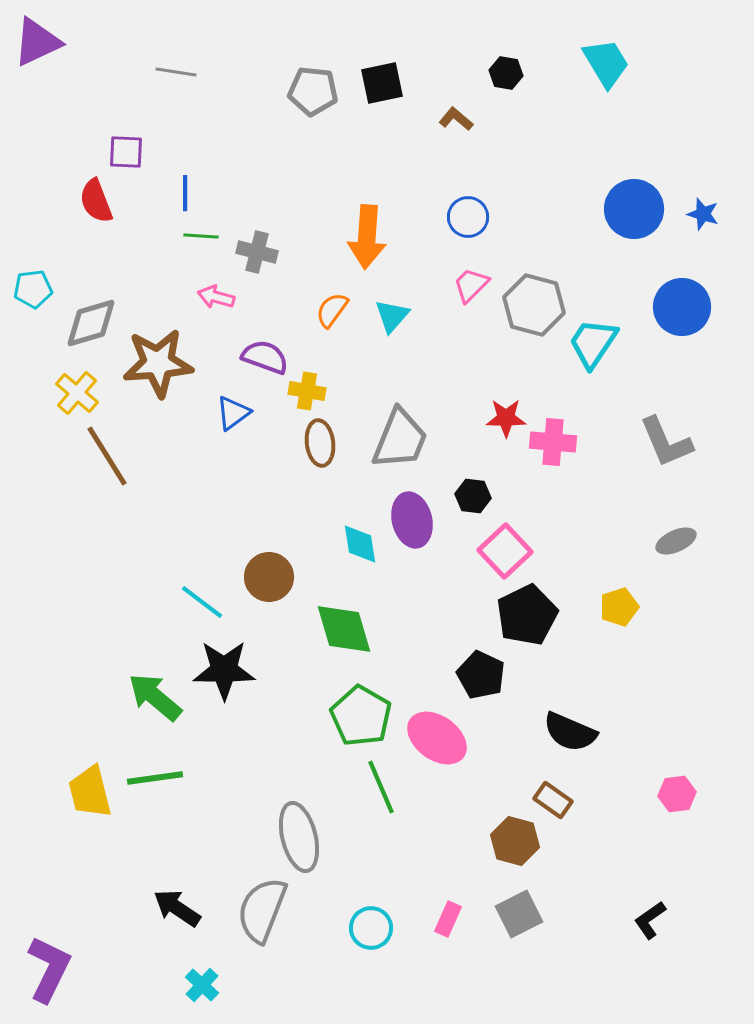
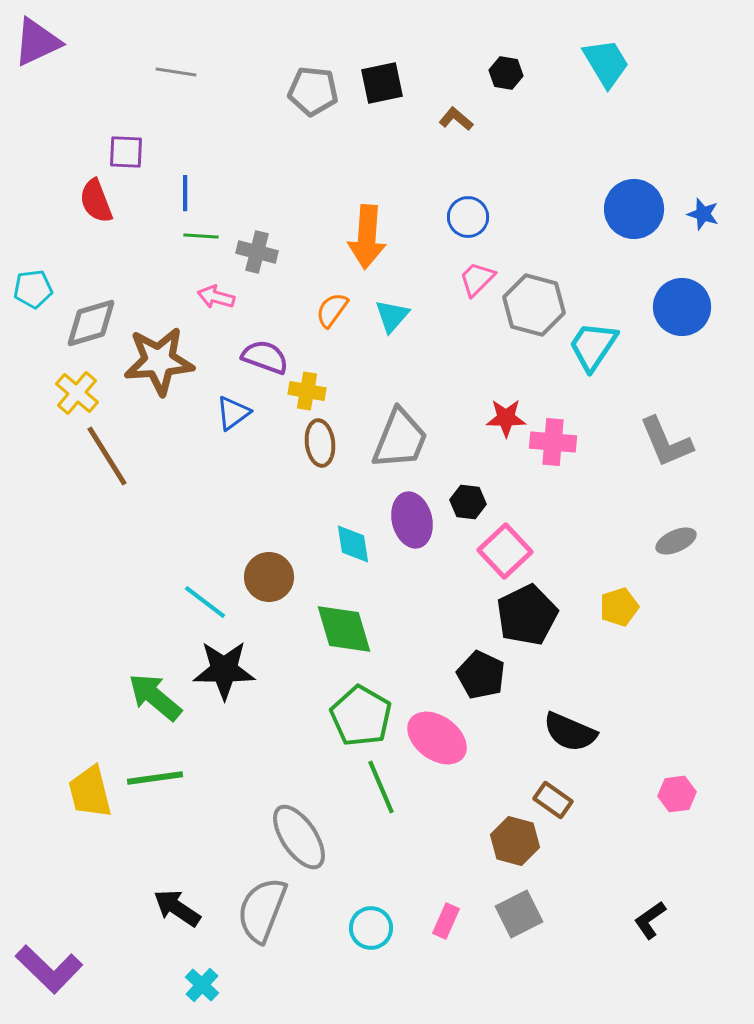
pink trapezoid at (471, 285): moved 6 px right, 6 px up
cyan trapezoid at (593, 343): moved 3 px down
brown star at (158, 363): moved 1 px right, 2 px up
black hexagon at (473, 496): moved 5 px left, 6 px down
cyan diamond at (360, 544): moved 7 px left
cyan line at (202, 602): moved 3 px right
gray ellipse at (299, 837): rotated 20 degrees counterclockwise
pink rectangle at (448, 919): moved 2 px left, 2 px down
purple L-shape at (49, 969): rotated 108 degrees clockwise
